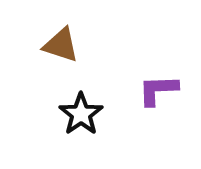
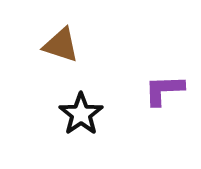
purple L-shape: moved 6 px right
